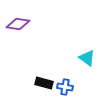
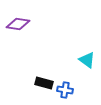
cyan triangle: moved 2 px down
blue cross: moved 3 px down
